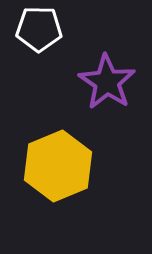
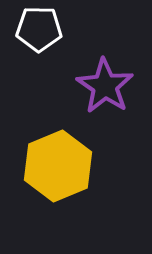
purple star: moved 2 px left, 4 px down
